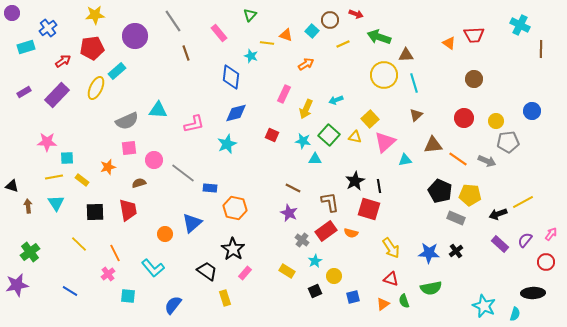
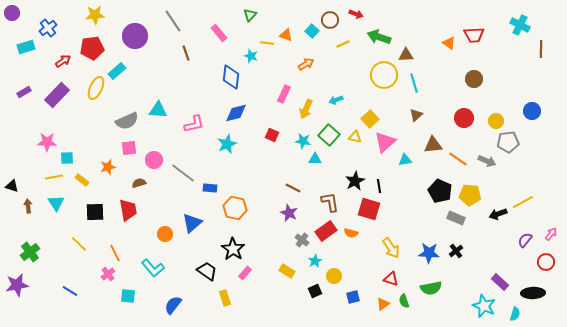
purple rectangle at (500, 244): moved 38 px down
